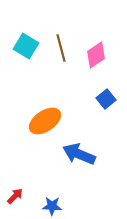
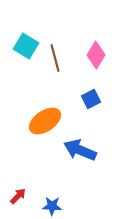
brown line: moved 6 px left, 10 px down
pink diamond: rotated 24 degrees counterclockwise
blue square: moved 15 px left; rotated 12 degrees clockwise
blue arrow: moved 1 px right, 4 px up
red arrow: moved 3 px right
